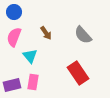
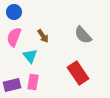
brown arrow: moved 3 px left, 3 px down
